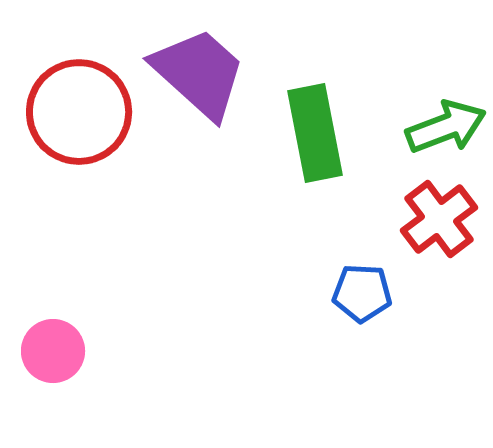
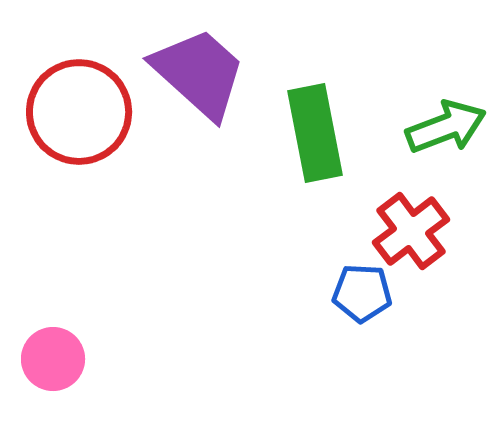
red cross: moved 28 px left, 12 px down
pink circle: moved 8 px down
